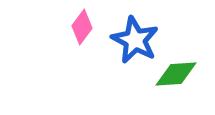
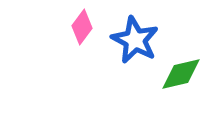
green diamond: moved 5 px right; rotated 9 degrees counterclockwise
